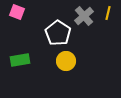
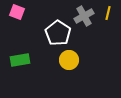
gray cross: rotated 12 degrees clockwise
yellow circle: moved 3 px right, 1 px up
